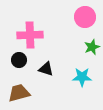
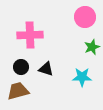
black circle: moved 2 px right, 7 px down
brown trapezoid: moved 1 px left, 2 px up
